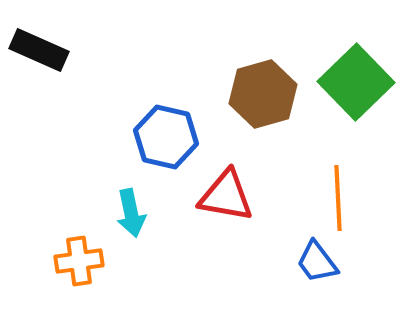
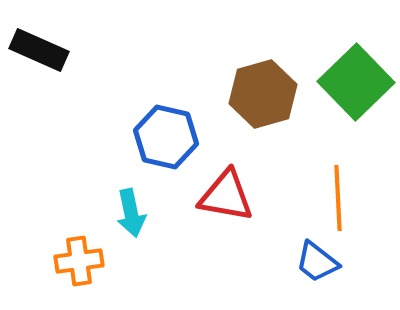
blue trapezoid: rotated 15 degrees counterclockwise
